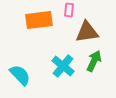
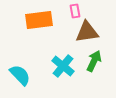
pink rectangle: moved 6 px right, 1 px down; rotated 16 degrees counterclockwise
